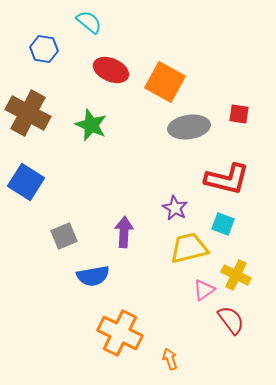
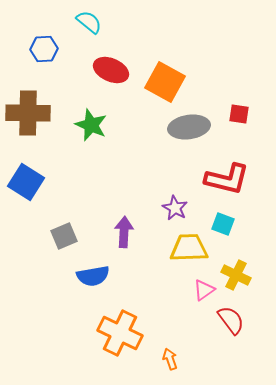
blue hexagon: rotated 12 degrees counterclockwise
brown cross: rotated 27 degrees counterclockwise
yellow trapezoid: rotated 12 degrees clockwise
